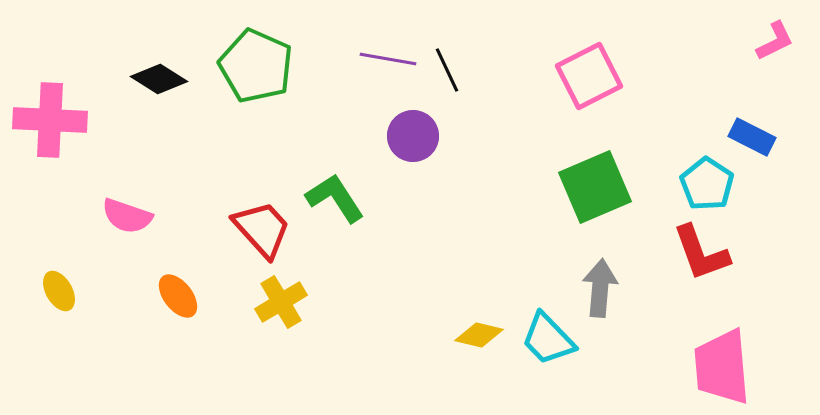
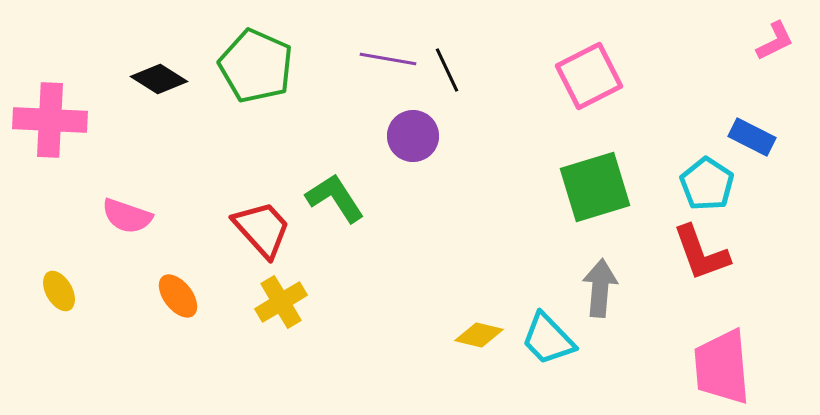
green square: rotated 6 degrees clockwise
